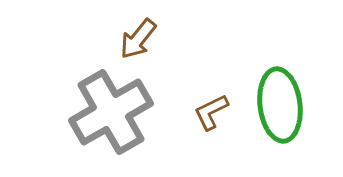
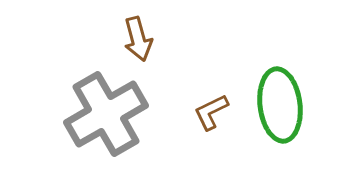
brown arrow: rotated 54 degrees counterclockwise
gray cross: moved 5 px left, 2 px down
